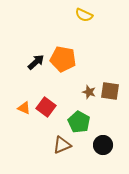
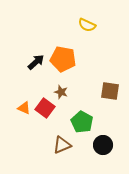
yellow semicircle: moved 3 px right, 10 px down
brown star: moved 28 px left
red square: moved 1 px left, 1 px down
green pentagon: moved 3 px right
